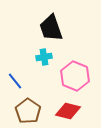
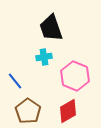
red diamond: rotated 45 degrees counterclockwise
